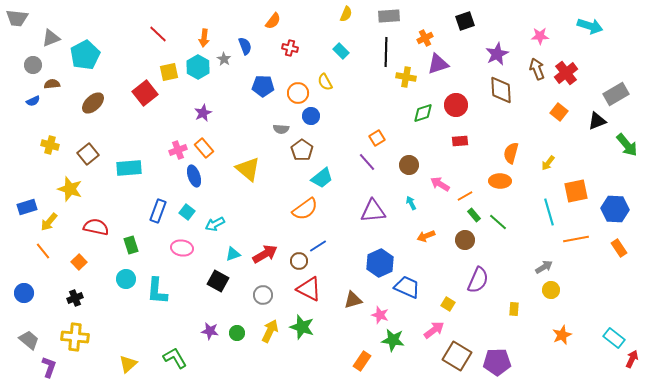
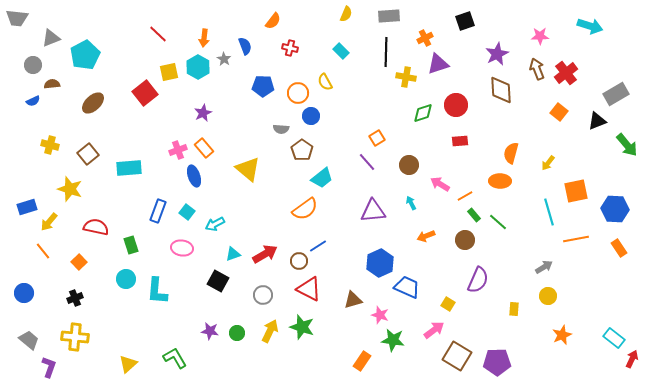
yellow circle at (551, 290): moved 3 px left, 6 px down
